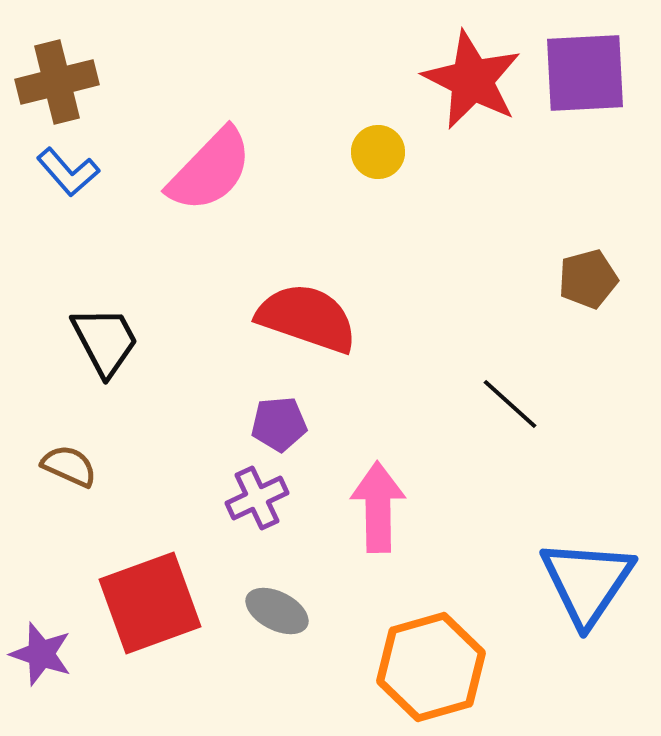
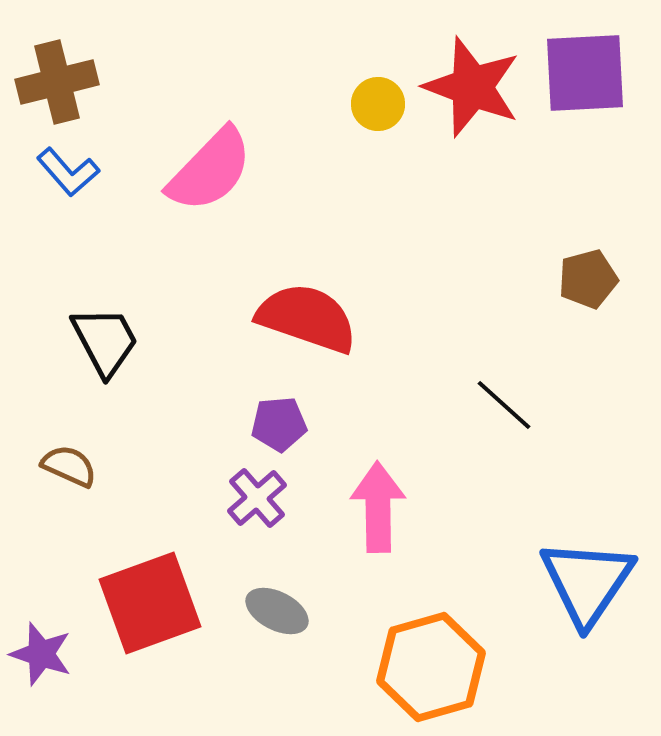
red star: moved 7 px down; rotated 6 degrees counterclockwise
yellow circle: moved 48 px up
black line: moved 6 px left, 1 px down
purple cross: rotated 16 degrees counterclockwise
